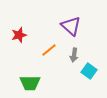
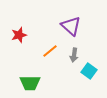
orange line: moved 1 px right, 1 px down
